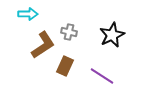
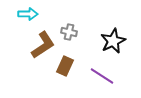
black star: moved 1 px right, 6 px down
